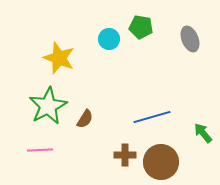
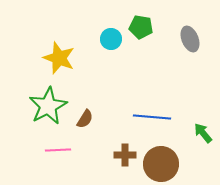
cyan circle: moved 2 px right
blue line: rotated 21 degrees clockwise
pink line: moved 18 px right
brown circle: moved 2 px down
